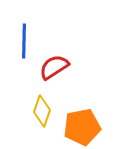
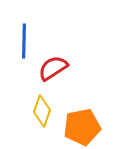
red semicircle: moved 1 px left, 1 px down
